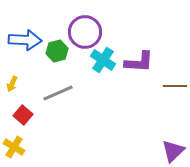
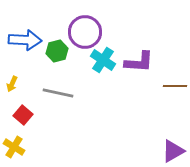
gray line: rotated 36 degrees clockwise
purple triangle: rotated 15 degrees clockwise
